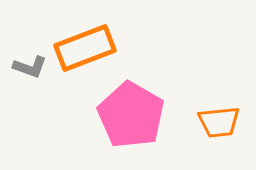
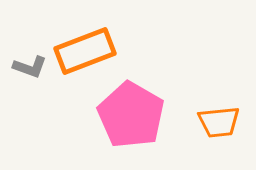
orange rectangle: moved 3 px down
